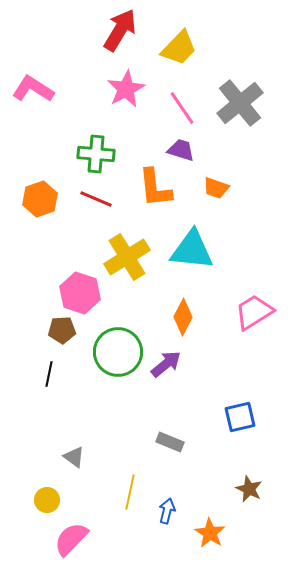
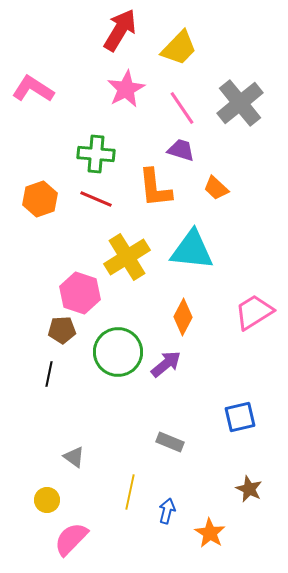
orange trapezoid: rotated 24 degrees clockwise
